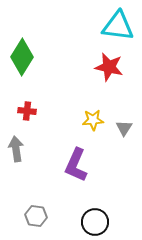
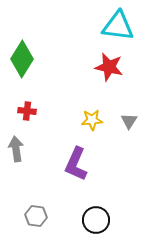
green diamond: moved 2 px down
yellow star: moved 1 px left
gray triangle: moved 5 px right, 7 px up
purple L-shape: moved 1 px up
black circle: moved 1 px right, 2 px up
